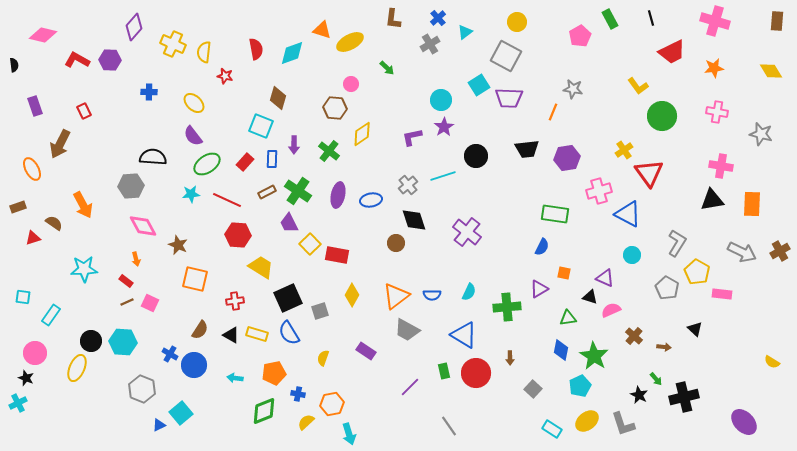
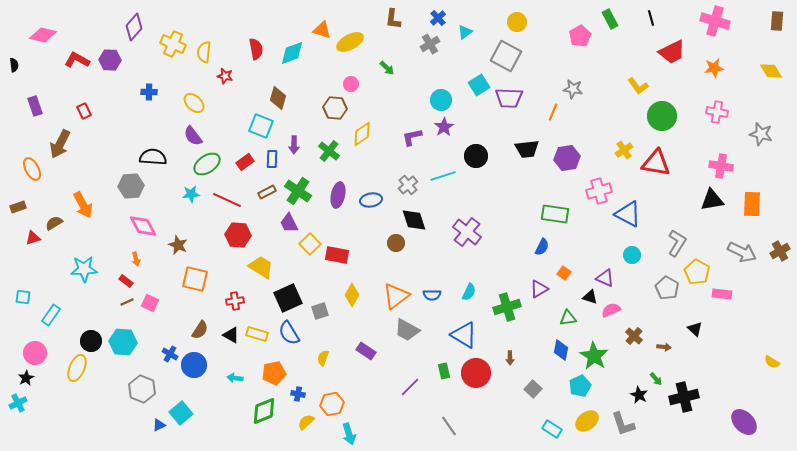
red rectangle at (245, 162): rotated 12 degrees clockwise
red triangle at (649, 173): moved 7 px right, 10 px up; rotated 44 degrees counterclockwise
brown semicircle at (54, 223): rotated 66 degrees counterclockwise
orange square at (564, 273): rotated 24 degrees clockwise
green cross at (507, 307): rotated 12 degrees counterclockwise
black star at (26, 378): rotated 21 degrees clockwise
